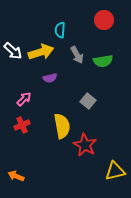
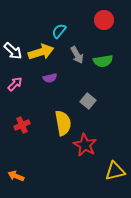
cyan semicircle: moved 1 px left, 1 px down; rotated 35 degrees clockwise
pink arrow: moved 9 px left, 15 px up
yellow semicircle: moved 1 px right, 3 px up
